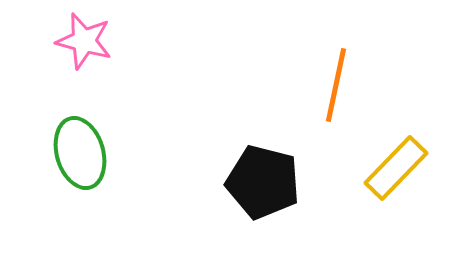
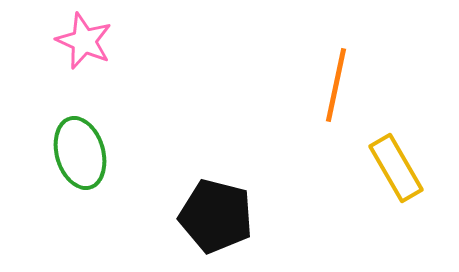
pink star: rotated 8 degrees clockwise
yellow rectangle: rotated 74 degrees counterclockwise
black pentagon: moved 47 px left, 34 px down
